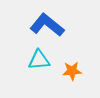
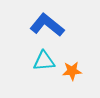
cyan triangle: moved 5 px right, 1 px down
